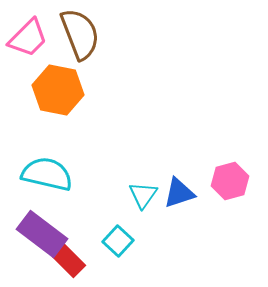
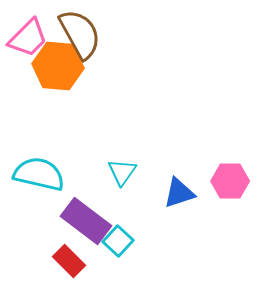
brown semicircle: rotated 8 degrees counterclockwise
orange hexagon: moved 24 px up; rotated 6 degrees counterclockwise
cyan semicircle: moved 8 px left
pink hexagon: rotated 15 degrees clockwise
cyan triangle: moved 21 px left, 23 px up
purple rectangle: moved 44 px right, 13 px up
